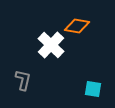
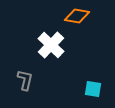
orange diamond: moved 10 px up
gray L-shape: moved 2 px right
